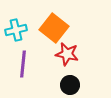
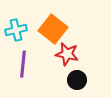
orange square: moved 1 px left, 1 px down
black circle: moved 7 px right, 5 px up
